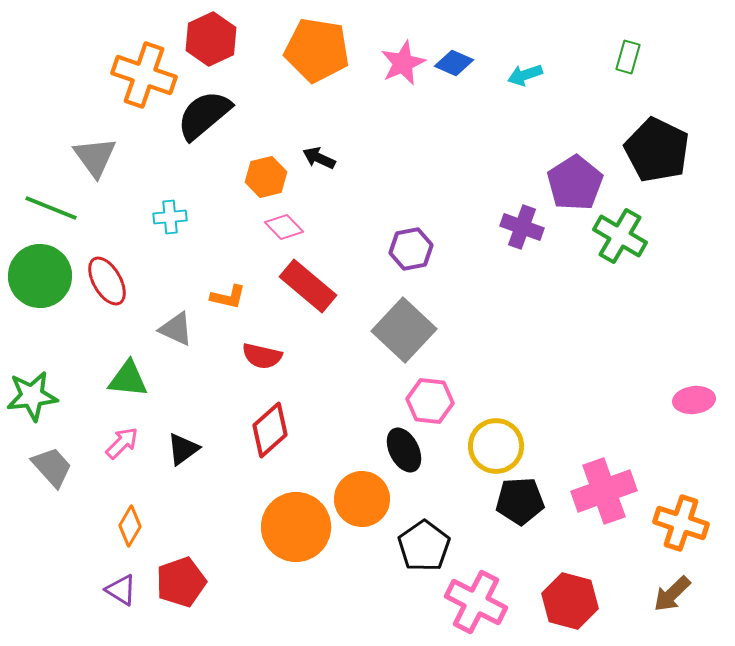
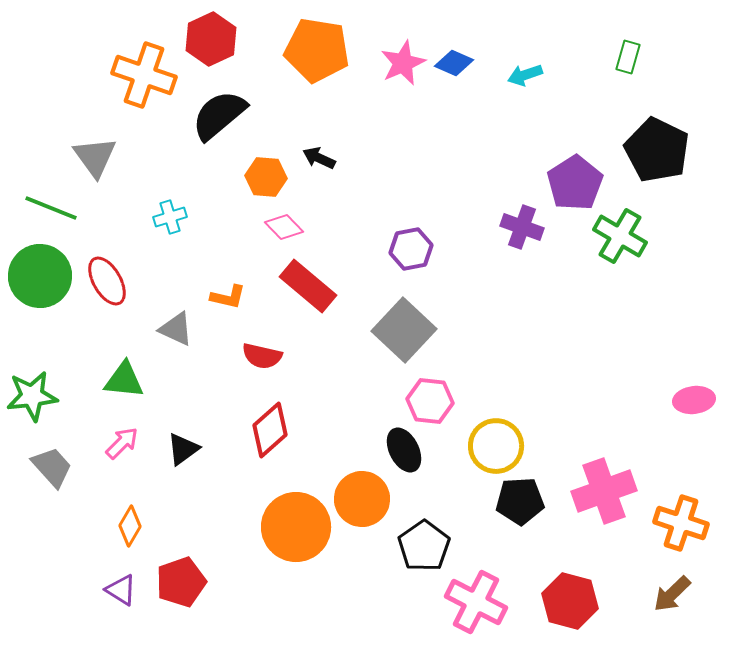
black semicircle at (204, 115): moved 15 px right
orange hexagon at (266, 177): rotated 18 degrees clockwise
cyan cross at (170, 217): rotated 12 degrees counterclockwise
green triangle at (128, 379): moved 4 px left, 1 px down
